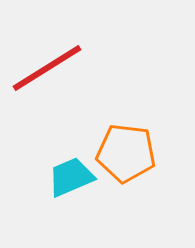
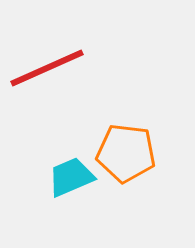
red line: rotated 8 degrees clockwise
